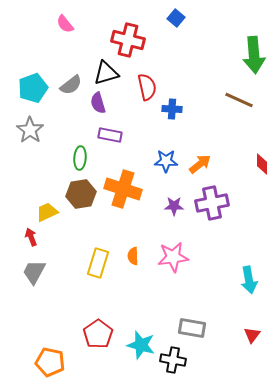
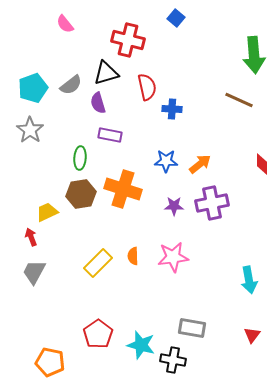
yellow rectangle: rotated 28 degrees clockwise
